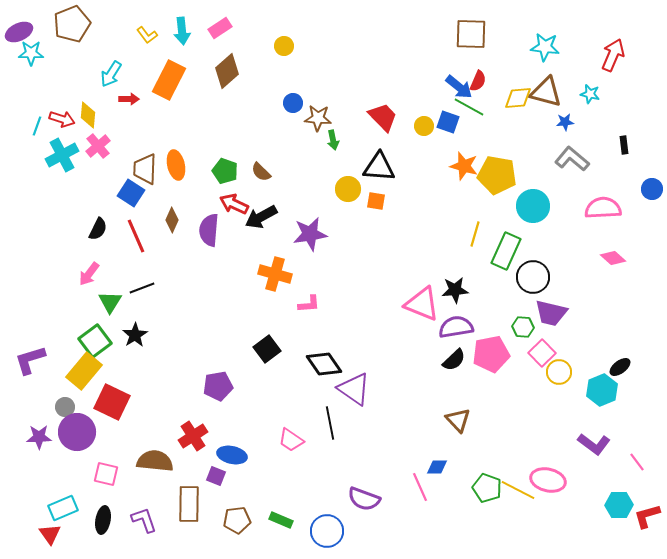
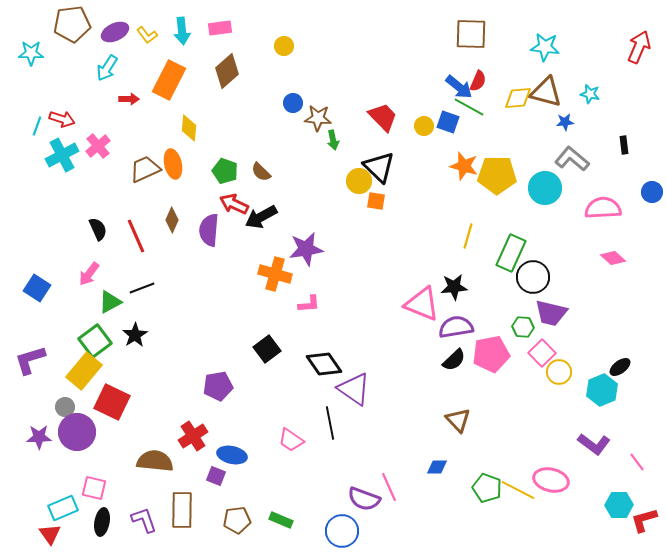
brown pentagon at (72, 24): rotated 15 degrees clockwise
pink rectangle at (220, 28): rotated 25 degrees clockwise
purple ellipse at (19, 32): moved 96 px right
red arrow at (613, 55): moved 26 px right, 8 px up
cyan arrow at (111, 74): moved 4 px left, 6 px up
yellow diamond at (88, 115): moved 101 px right, 13 px down
orange ellipse at (176, 165): moved 3 px left, 1 px up
black triangle at (379, 167): rotated 40 degrees clockwise
brown trapezoid at (145, 169): rotated 64 degrees clockwise
yellow pentagon at (497, 175): rotated 9 degrees counterclockwise
yellow circle at (348, 189): moved 11 px right, 8 px up
blue circle at (652, 189): moved 3 px down
blue square at (131, 193): moved 94 px left, 95 px down
cyan circle at (533, 206): moved 12 px right, 18 px up
black semicircle at (98, 229): rotated 50 degrees counterclockwise
purple star at (310, 234): moved 4 px left, 15 px down
yellow line at (475, 234): moved 7 px left, 2 px down
green rectangle at (506, 251): moved 5 px right, 2 px down
black star at (455, 290): moved 1 px left, 3 px up
green triangle at (110, 302): rotated 30 degrees clockwise
pink square at (106, 474): moved 12 px left, 14 px down
pink ellipse at (548, 480): moved 3 px right
pink line at (420, 487): moved 31 px left
brown rectangle at (189, 504): moved 7 px left, 6 px down
red L-shape at (647, 516): moved 3 px left, 4 px down
black ellipse at (103, 520): moved 1 px left, 2 px down
blue circle at (327, 531): moved 15 px right
